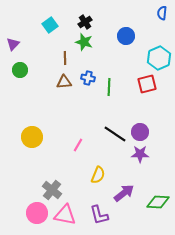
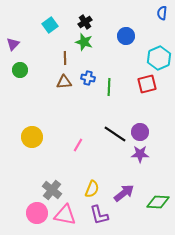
yellow semicircle: moved 6 px left, 14 px down
